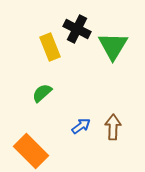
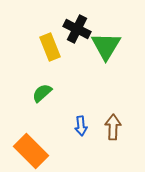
green triangle: moved 7 px left
blue arrow: rotated 120 degrees clockwise
